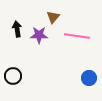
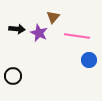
black arrow: rotated 105 degrees clockwise
purple star: moved 2 px up; rotated 24 degrees clockwise
blue circle: moved 18 px up
